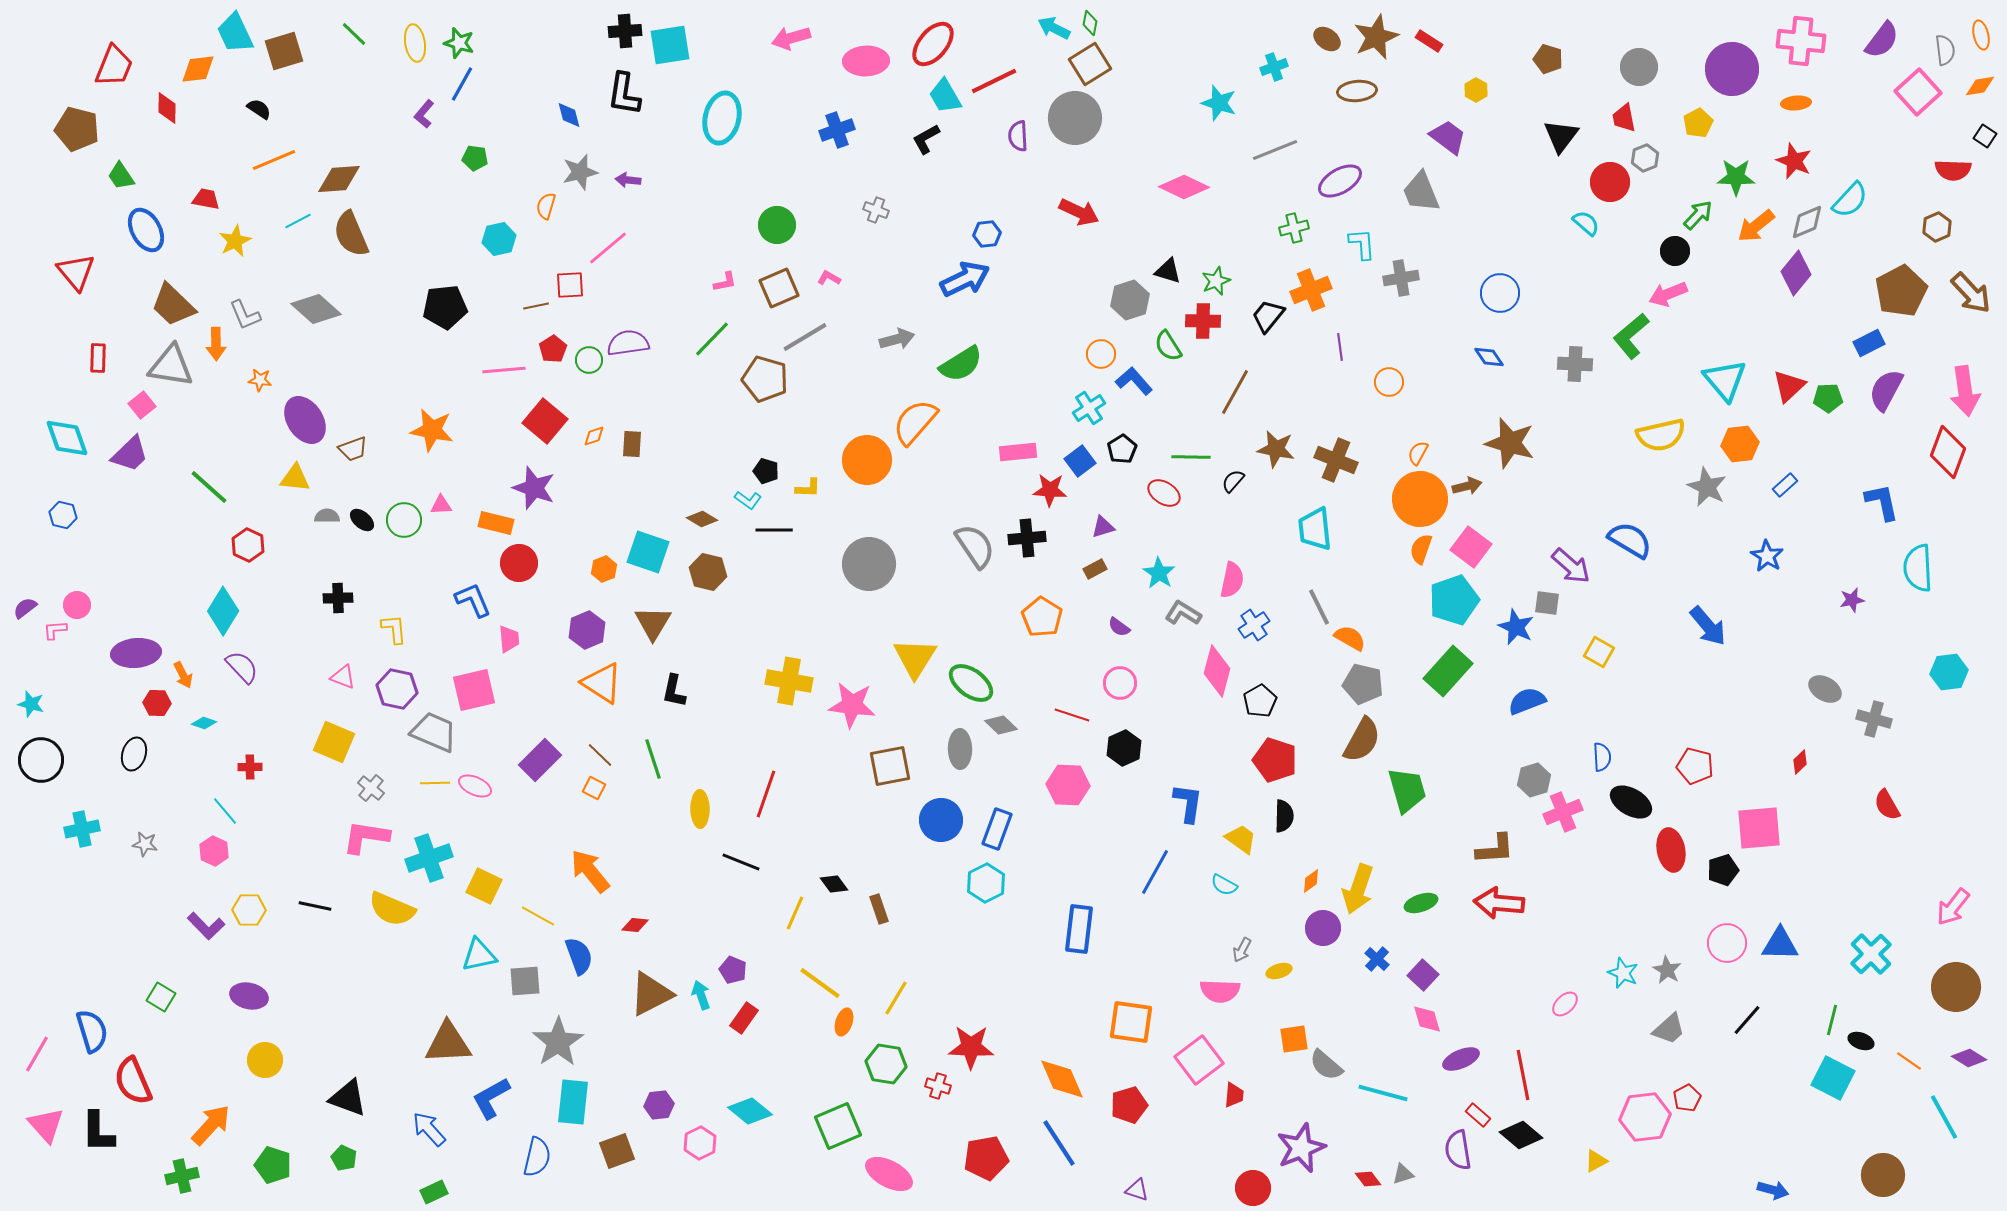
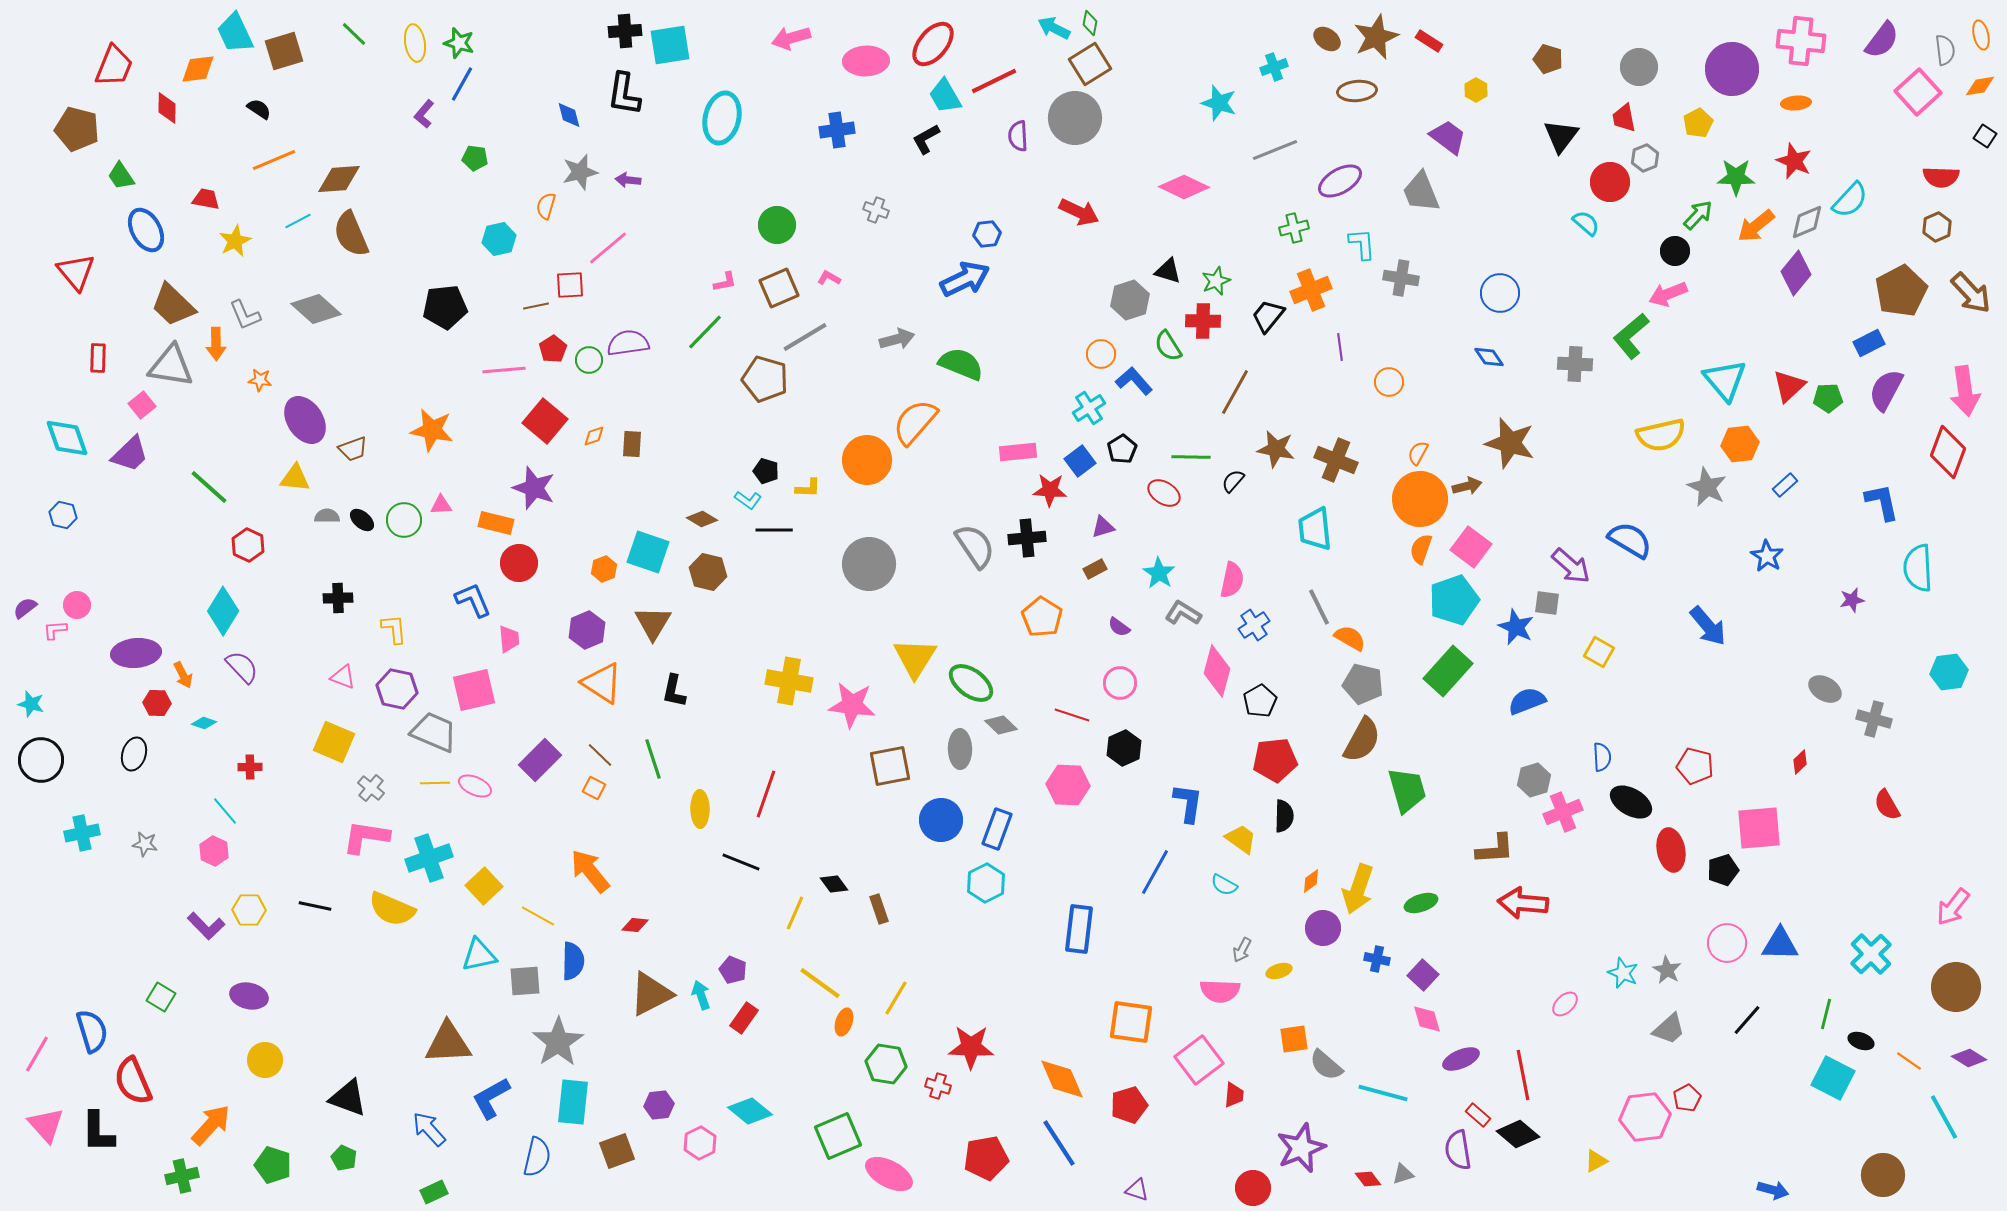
blue cross at (837, 130): rotated 12 degrees clockwise
red semicircle at (1953, 170): moved 12 px left, 7 px down
gray cross at (1401, 278): rotated 20 degrees clockwise
green line at (712, 339): moved 7 px left, 7 px up
green semicircle at (961, 364): rotated 126 degrees counterclockwise
red pentagon at (1275, 760): rotated 24 degrees counterclockwise
cyan cross at (82, 829): moved 4 px down
yellow square at (484, 886): rotated 21 degrees clockwise
red arrow at (1499, 903): moved 24 px right
blue semicircle at (579, 956): moved 6 px left, 5 px down; rotated 21 degrees clockwise
blue cross at (1377, 959): rotated 30 degrees counterclockwise
green line at (1832, 1020): moved 6 px left, 6 px up
green square at (838, 1126): moved 10 px down
black diamond at (1521, 1135): moved 3 px left, 1 px up
